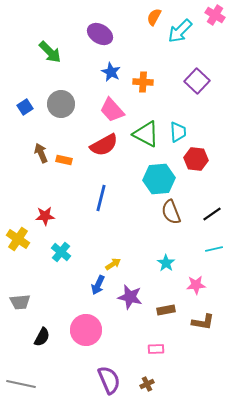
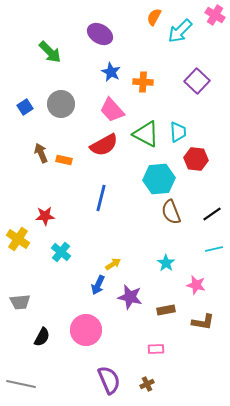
pink star: rotated 18 degrees clockwise
